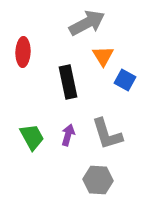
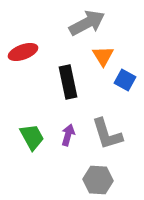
red ellipse: rotated 68 degrees clockwise
